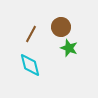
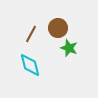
brown circle: moved 3 px left, 1 px down
